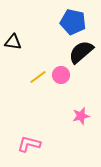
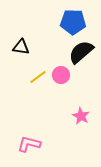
blue pentagon: rotated 10 degrees counterclockwise
black triangle: moved 8 px right, 5 px down
pink star: rotated 30 degrees counterclockwise
